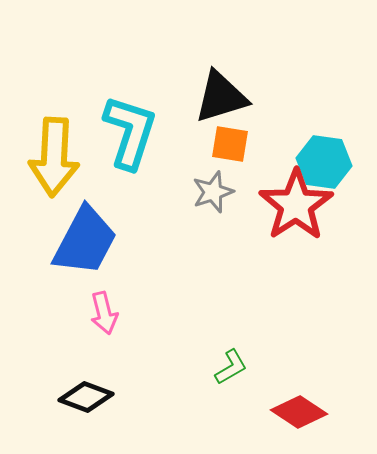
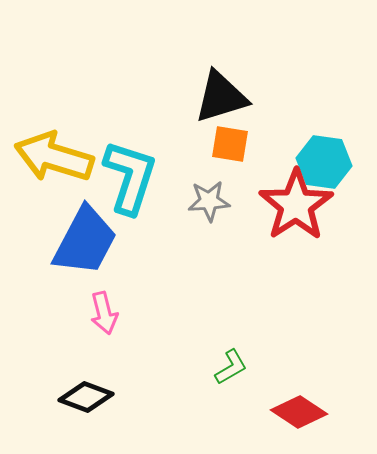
cyan L-shape: moved 45 px down
yellow arrow: rotated 104 degrees clockwise
gray star: moved 4 px left, 9 px down; rotated 15 degrees clockwise
